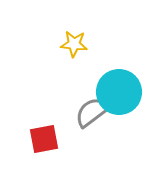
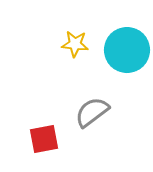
yellow star: moved 1 px right
cyan circle: moved 8 px right, 42 px up
